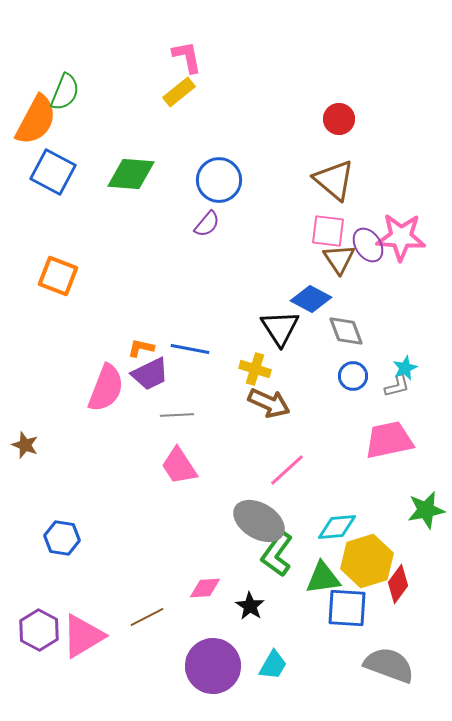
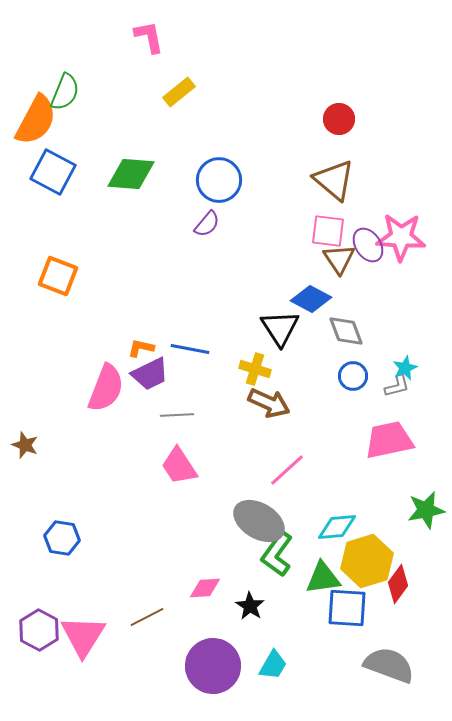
pink L-shape at (187, 57): moved 38 px left, 20 px up
pink triangle at (83, 636): rotated 27 degrees counterclockwise
